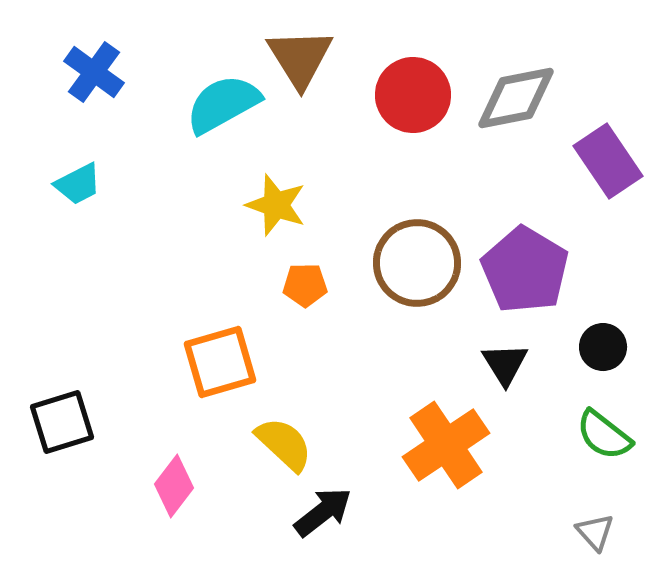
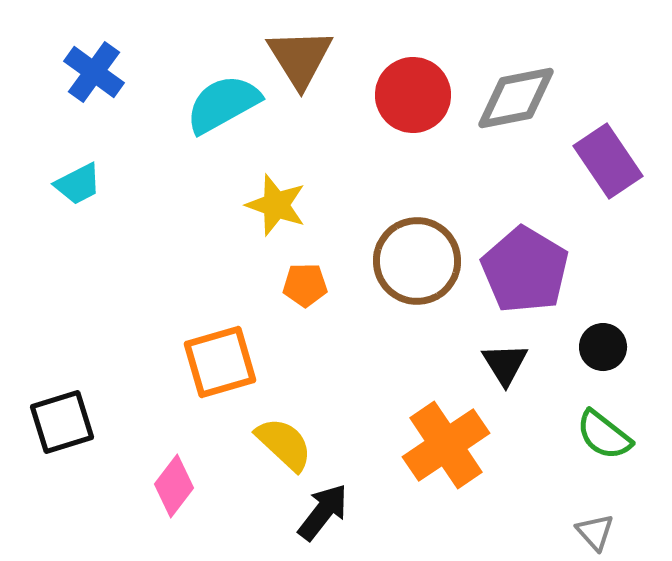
brown circle: moved 2 px up
black arrow: rotated 14 degrees counterclockwise
